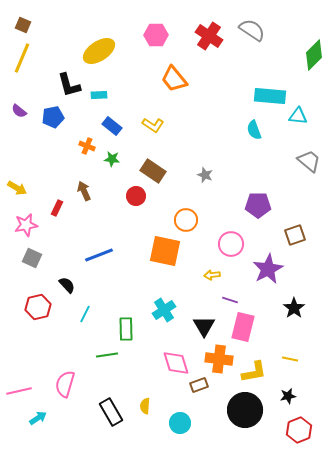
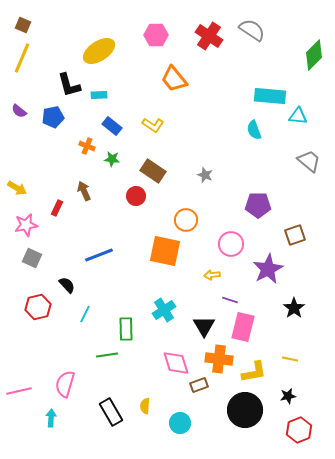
cyan arrow at (38, 418): moved 13 px right; rotated 54 degrees counterclockwise
